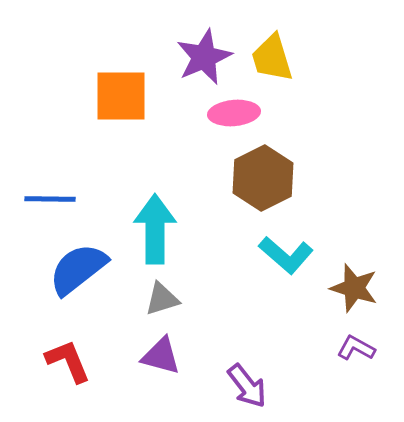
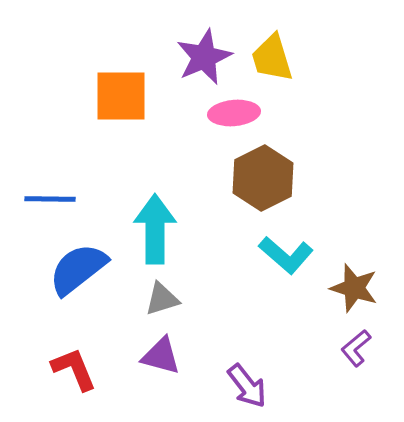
purple L-shape: rotated 69 degrees counterclockwise
red L-shape: moved 6 px right, 8 px down
